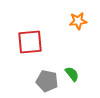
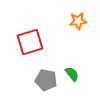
red square: rotated 12 degrees counterclockwise
gray pentagon: moved 1 px left, 1 px up
